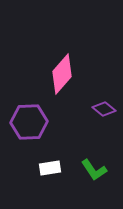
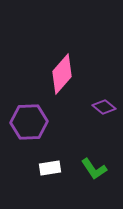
purple diamond: moved 2 px up
green L-shape: moved 1 px up
